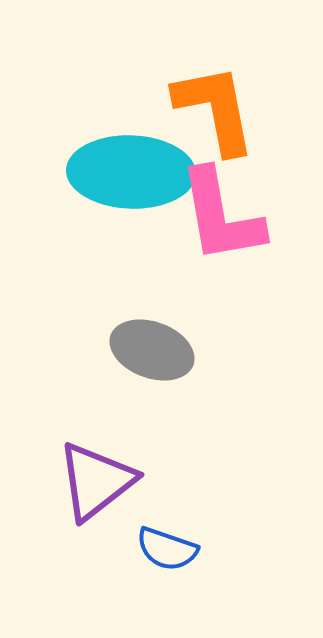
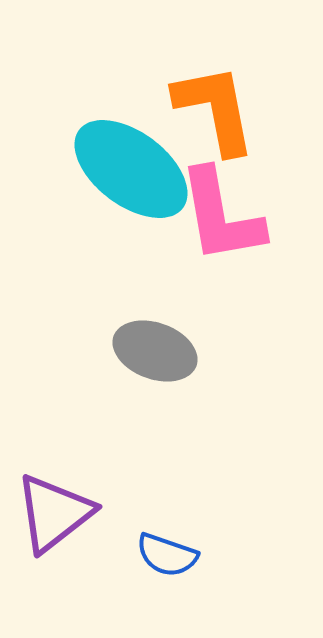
cyan ellipse: moved 3 px up; rotated 35 degrees clockwise
gray ellipse: moved 3 px right, 1 px down
purple triangle: moved 42 px left, 32 px down
blue semicircle: moved 6 px down
